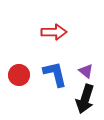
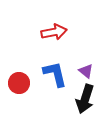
red arrow: rotated 10 degrees counterclockwise
red circle: moved 8 px down
